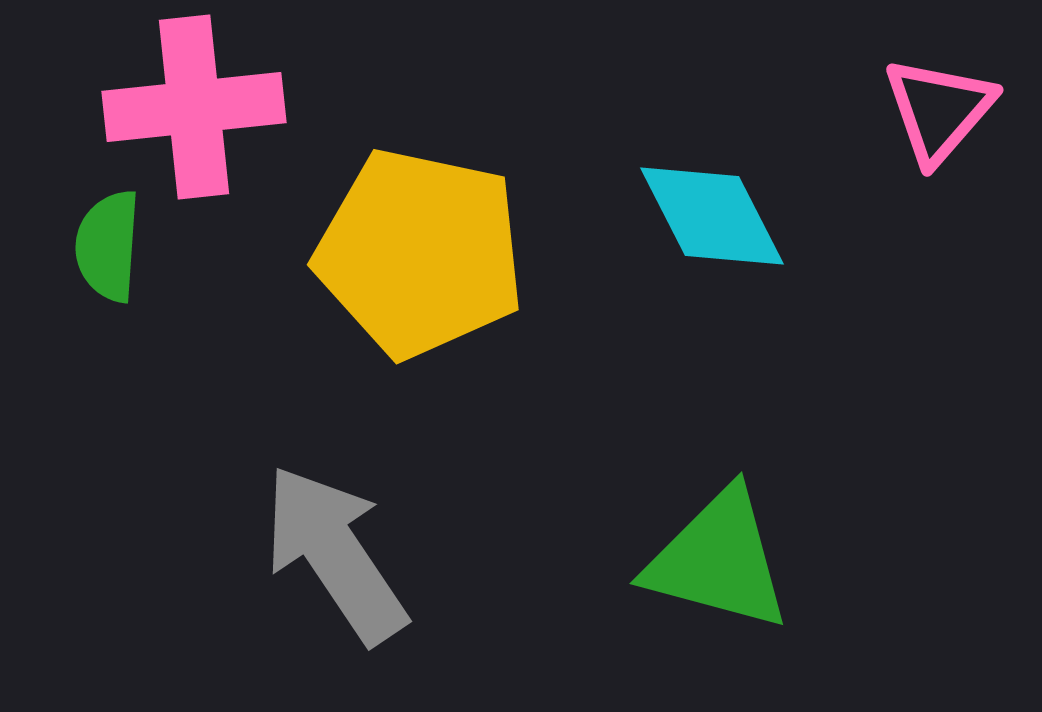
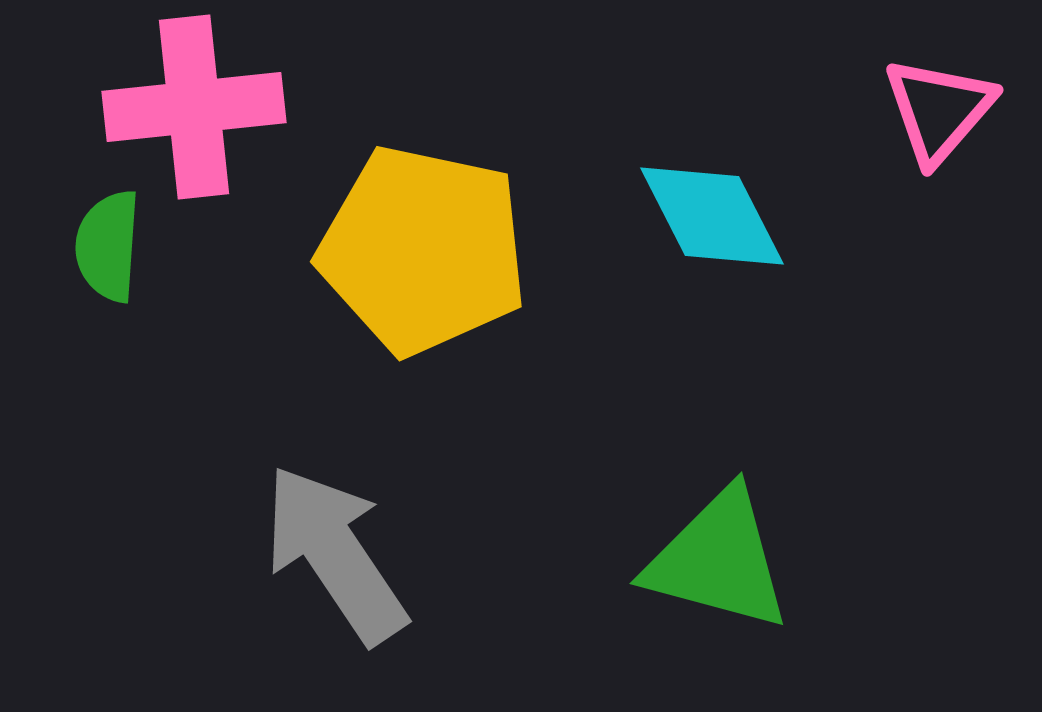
yellow pentagon: moved 3 px right, 3 px up
